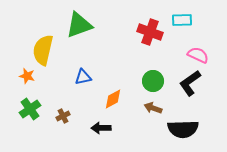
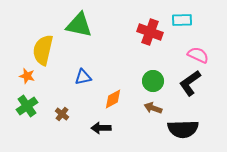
green triangle: rotated 32 degrees clockwise
green cross: moved 3 px left, 3 px up
brown cross: moved 1 px left, 2 px up; rotated 24 degrees counterclockwise
